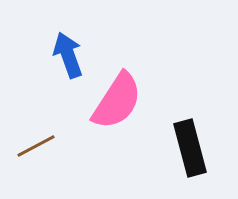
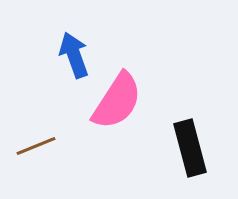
blue arrow: moved 6 px right
brown line: rotated 6 degrees clockwise
